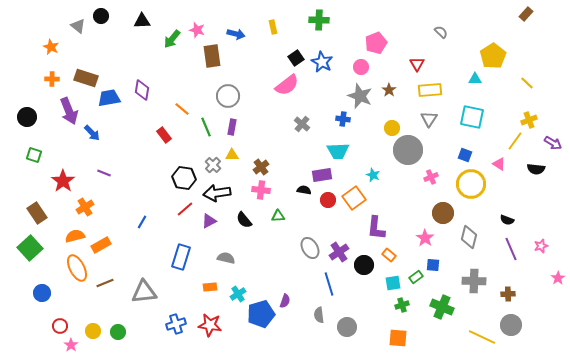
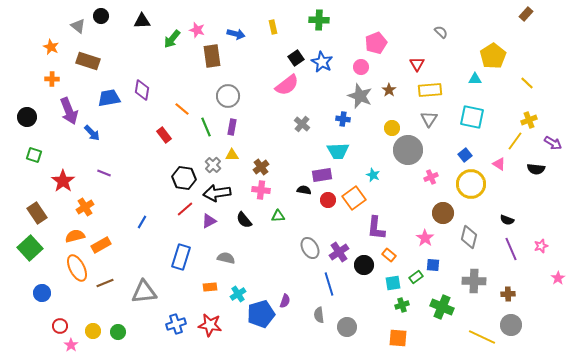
brown rectangle at (86, 78): moved 2 px right, 17 px up
blue square at (465, 155): rotated 32 degrees clockwise
